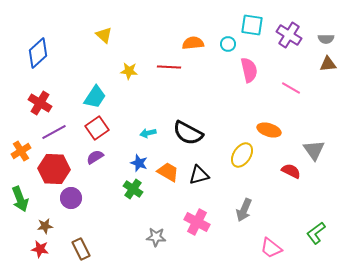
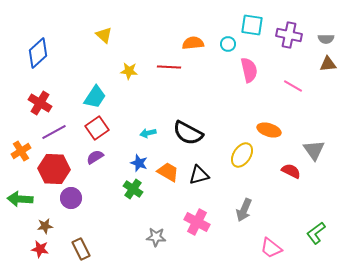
purple cross: rotated 20 degrees counterclockwise
pink line: moved 2 px right, 2 px up
green arrow: rotated 115 degrees clockwise
